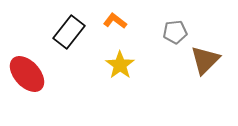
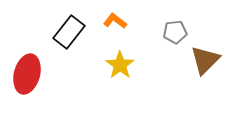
red ellipse: rotated 57 degrees clockwise
